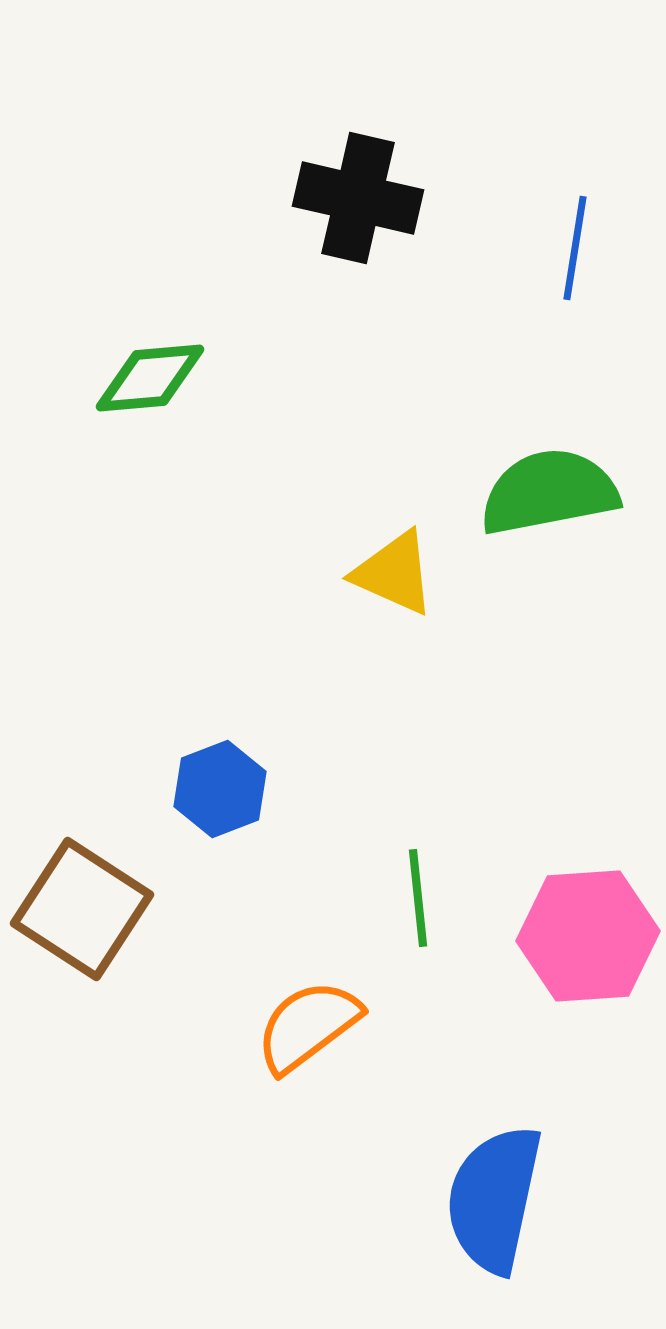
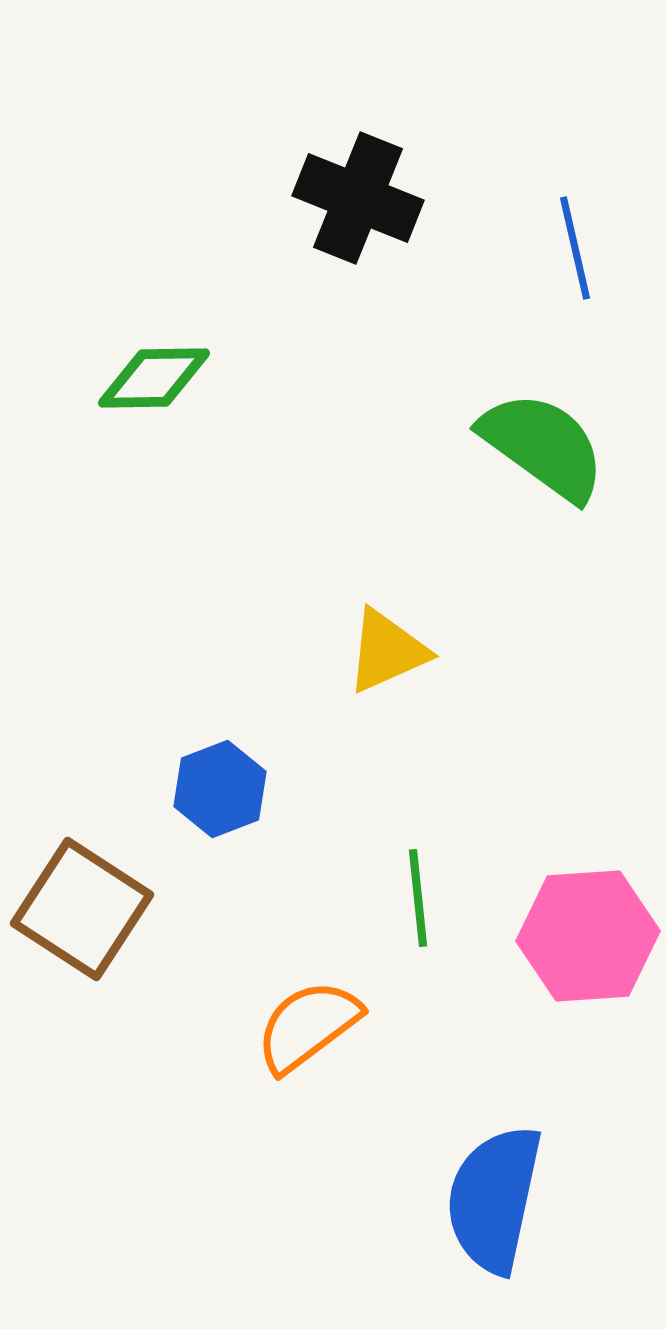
black cross: rotated 9 degrees clockwise
blue line: rotated 22 degrees counterclockwise
green diamond: moved 4 px right; rotated 4 degrees clockwise
green semicircle: moved 6 px left, 46 px up; rotated 47 degrees clockwise
yellow triangle: moved 7 px left, 78 px down; rotated 48 degrees counterclockwise
